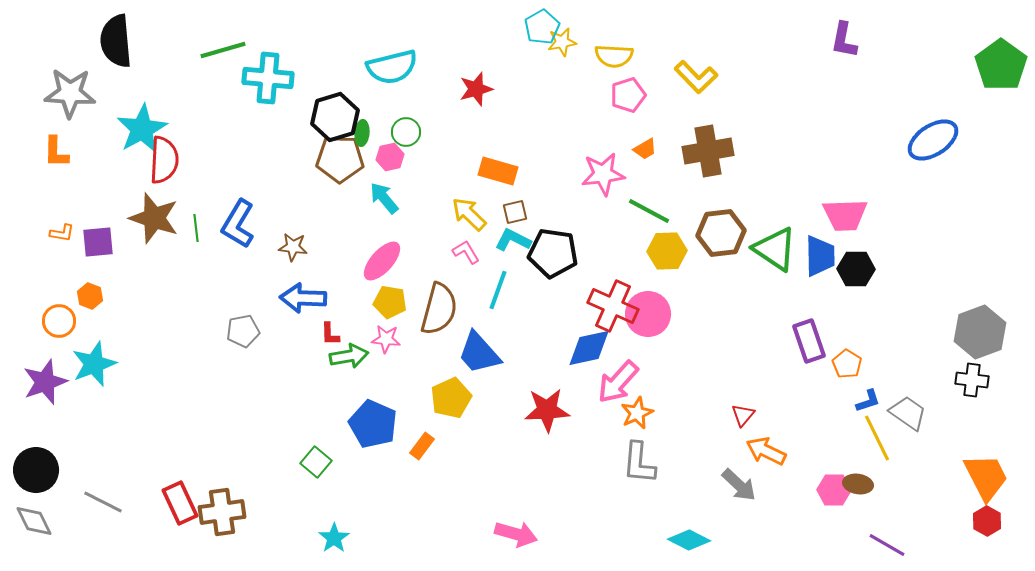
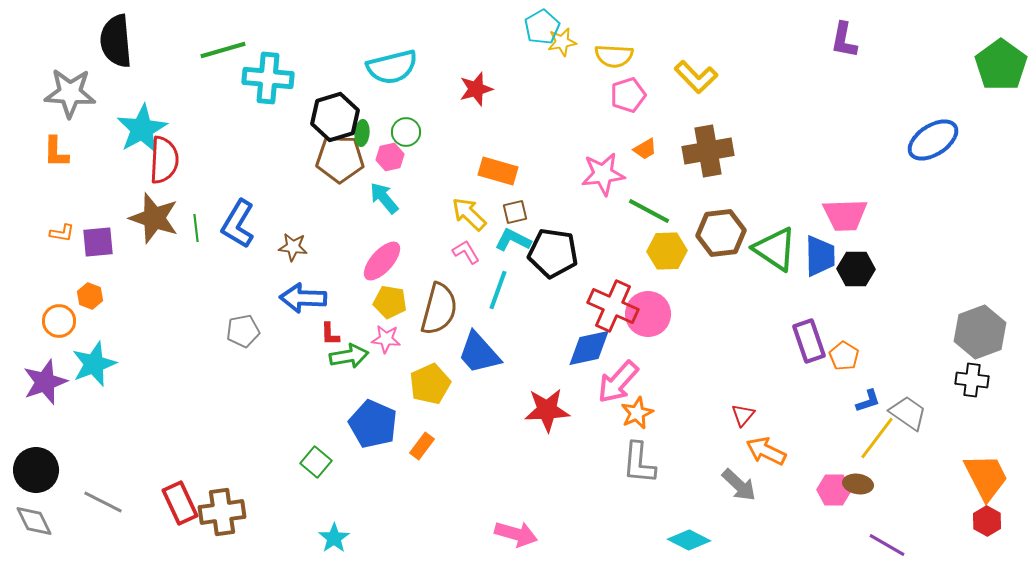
orange pentagon at (847, 364): moved 3 px left, 8 px up
yellow pentagon at (451, 398): moved 21 px left, 14 px up
yellow line at (877, 438): rotated 63 degrees clockwise
